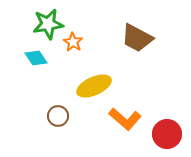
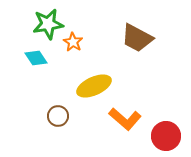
red circle: moved 1 px left, 2 px down
